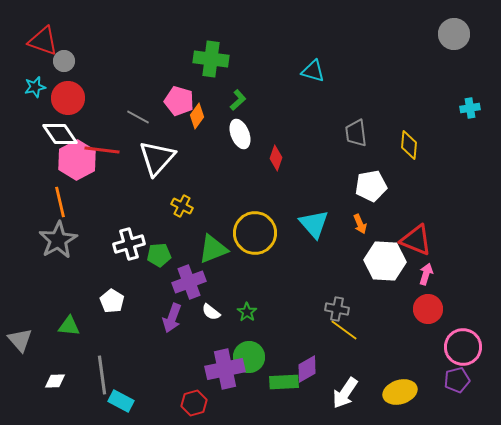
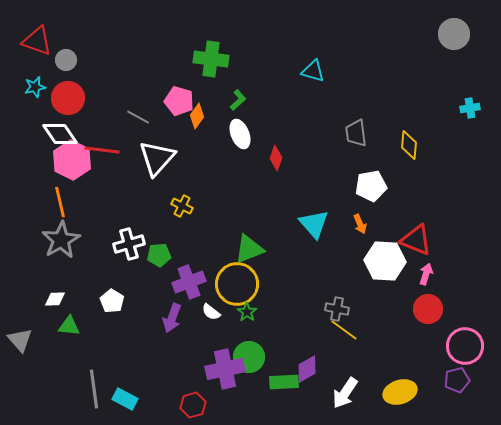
red triangle at (43, 41): moved 6 px left
gray circle at (64, 61): moved 2 px right, 1 px up
pink hexagon at (77, 160): moved 5 px left; rotated 6 degrees counterclockwise
yellow circle at (255, 233): moved 18 px left, 51 px down
gray star at (58, 240): moved 3 px right
green triangle at (213, 249): moved 36 px right
pink circle at (463, 347): moved 2 px right, 1 px up
gray line at (102, 375): moved 8 px left, 14 px down
white diamond at (55, 381): moved 82 px up
cyan rectangle at (121, 401): moved 4 px right, 2 px up
red hexagon at (194, 403): moved 1 px left, 2 px down
